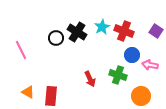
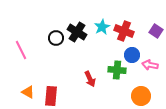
green cross: moved 1 px left, 5 px up; rotated 12 degrees counterclockwise
